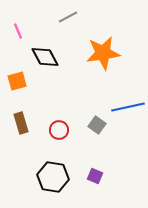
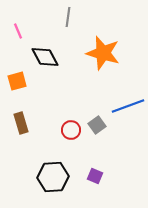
gray line: rotated 54 degrees counterclockwise
orange star: rotated 24 degrees clockwise
blue line: moved 1 px up; rotated 8 degrees counterclockwise
gray square: rotated 18 degrees clockwise
red circle: moved 12 px right
black hexagon: rotated 12 degrees counterclockwise
